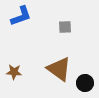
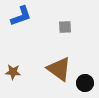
brown star: moved 1 px left
